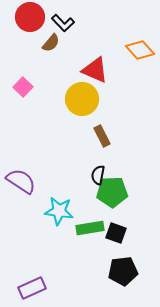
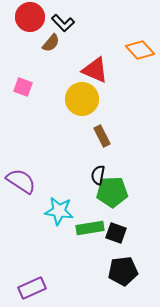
pink square: rotated 24 degrees counterclockwise
